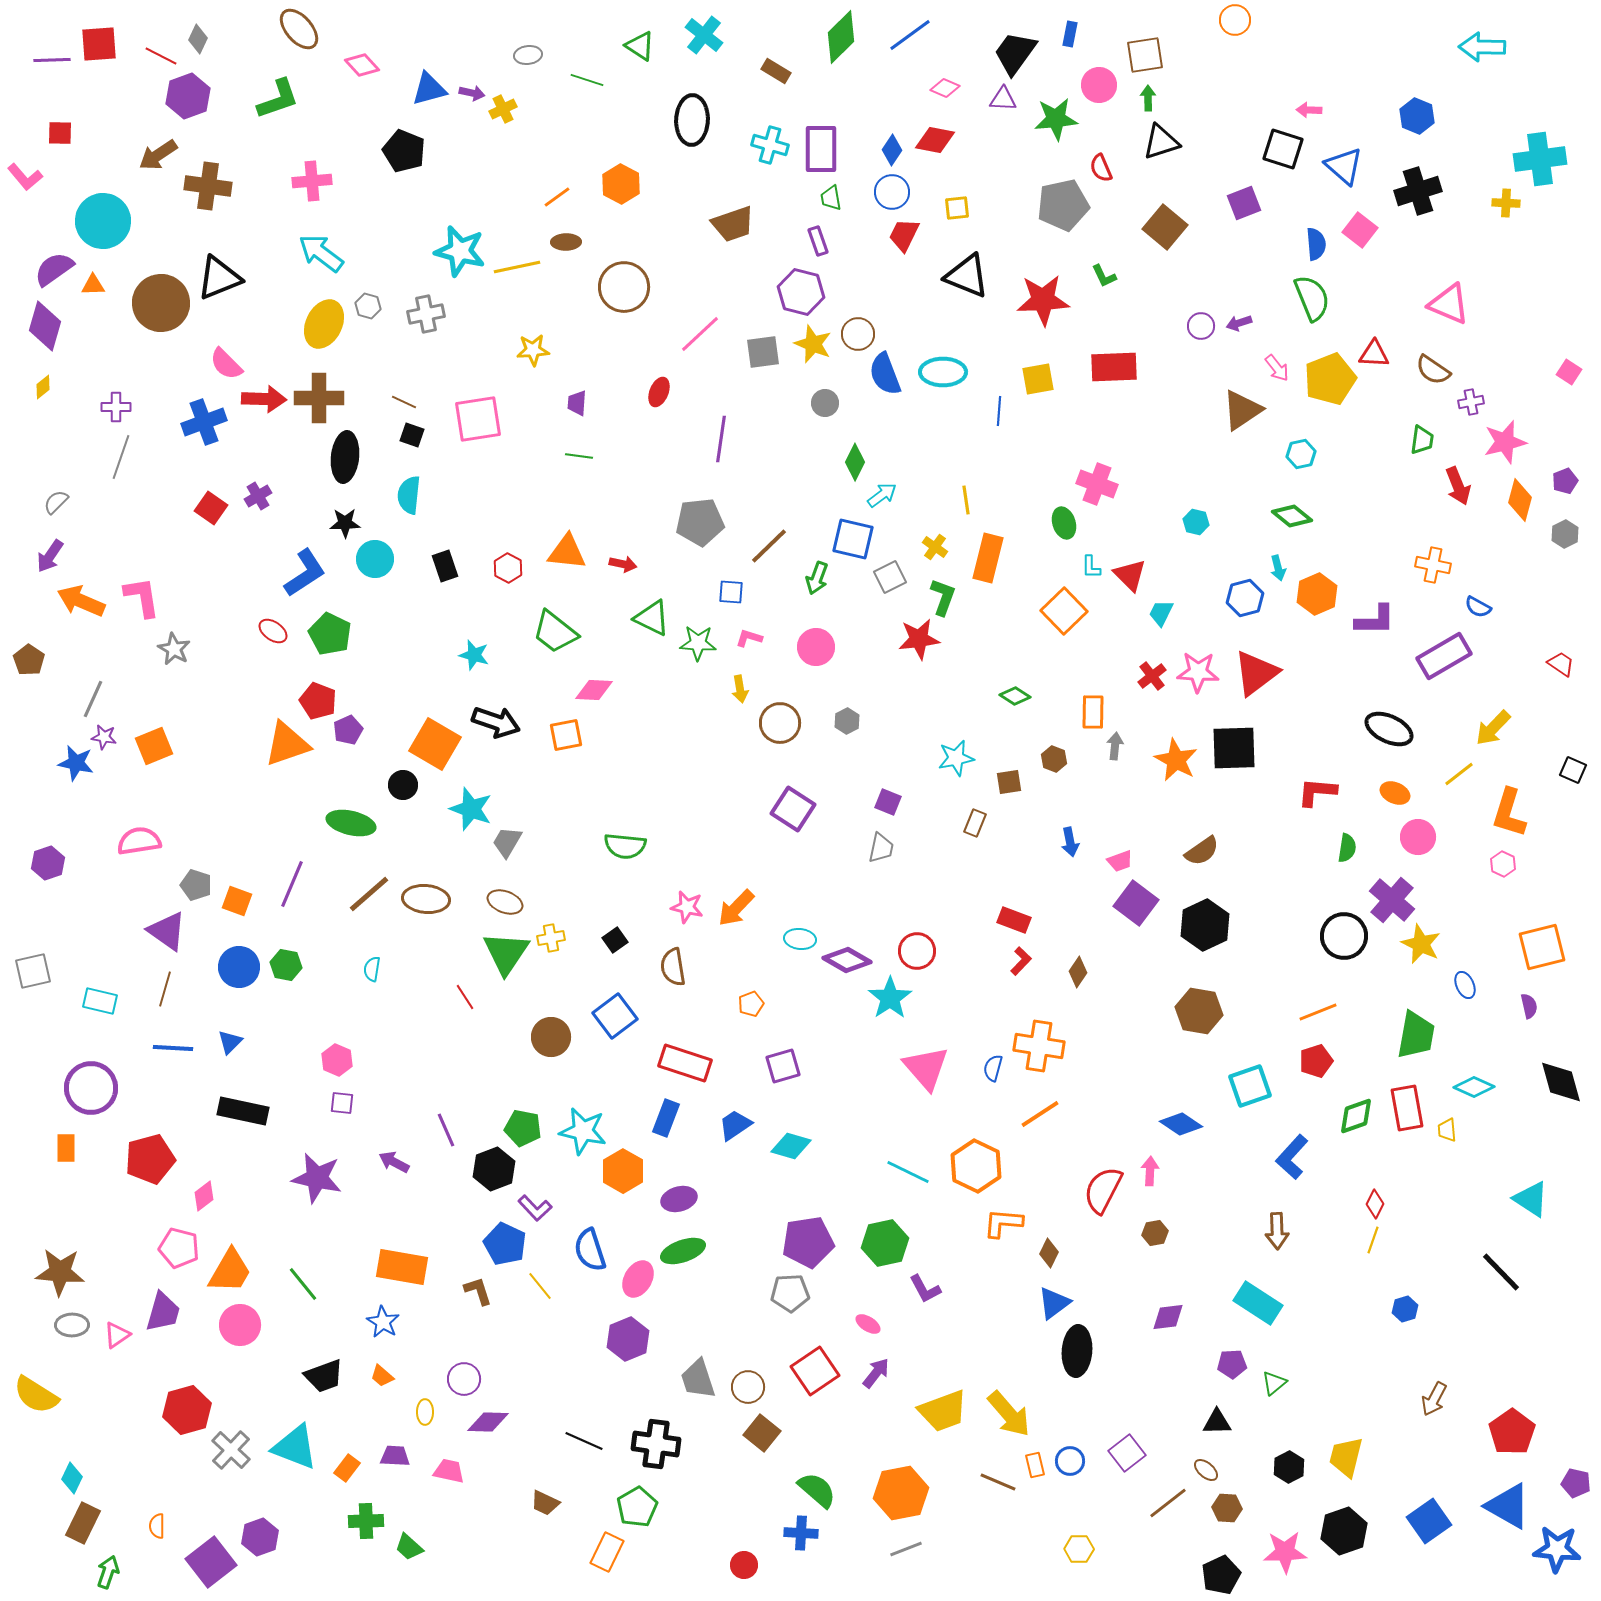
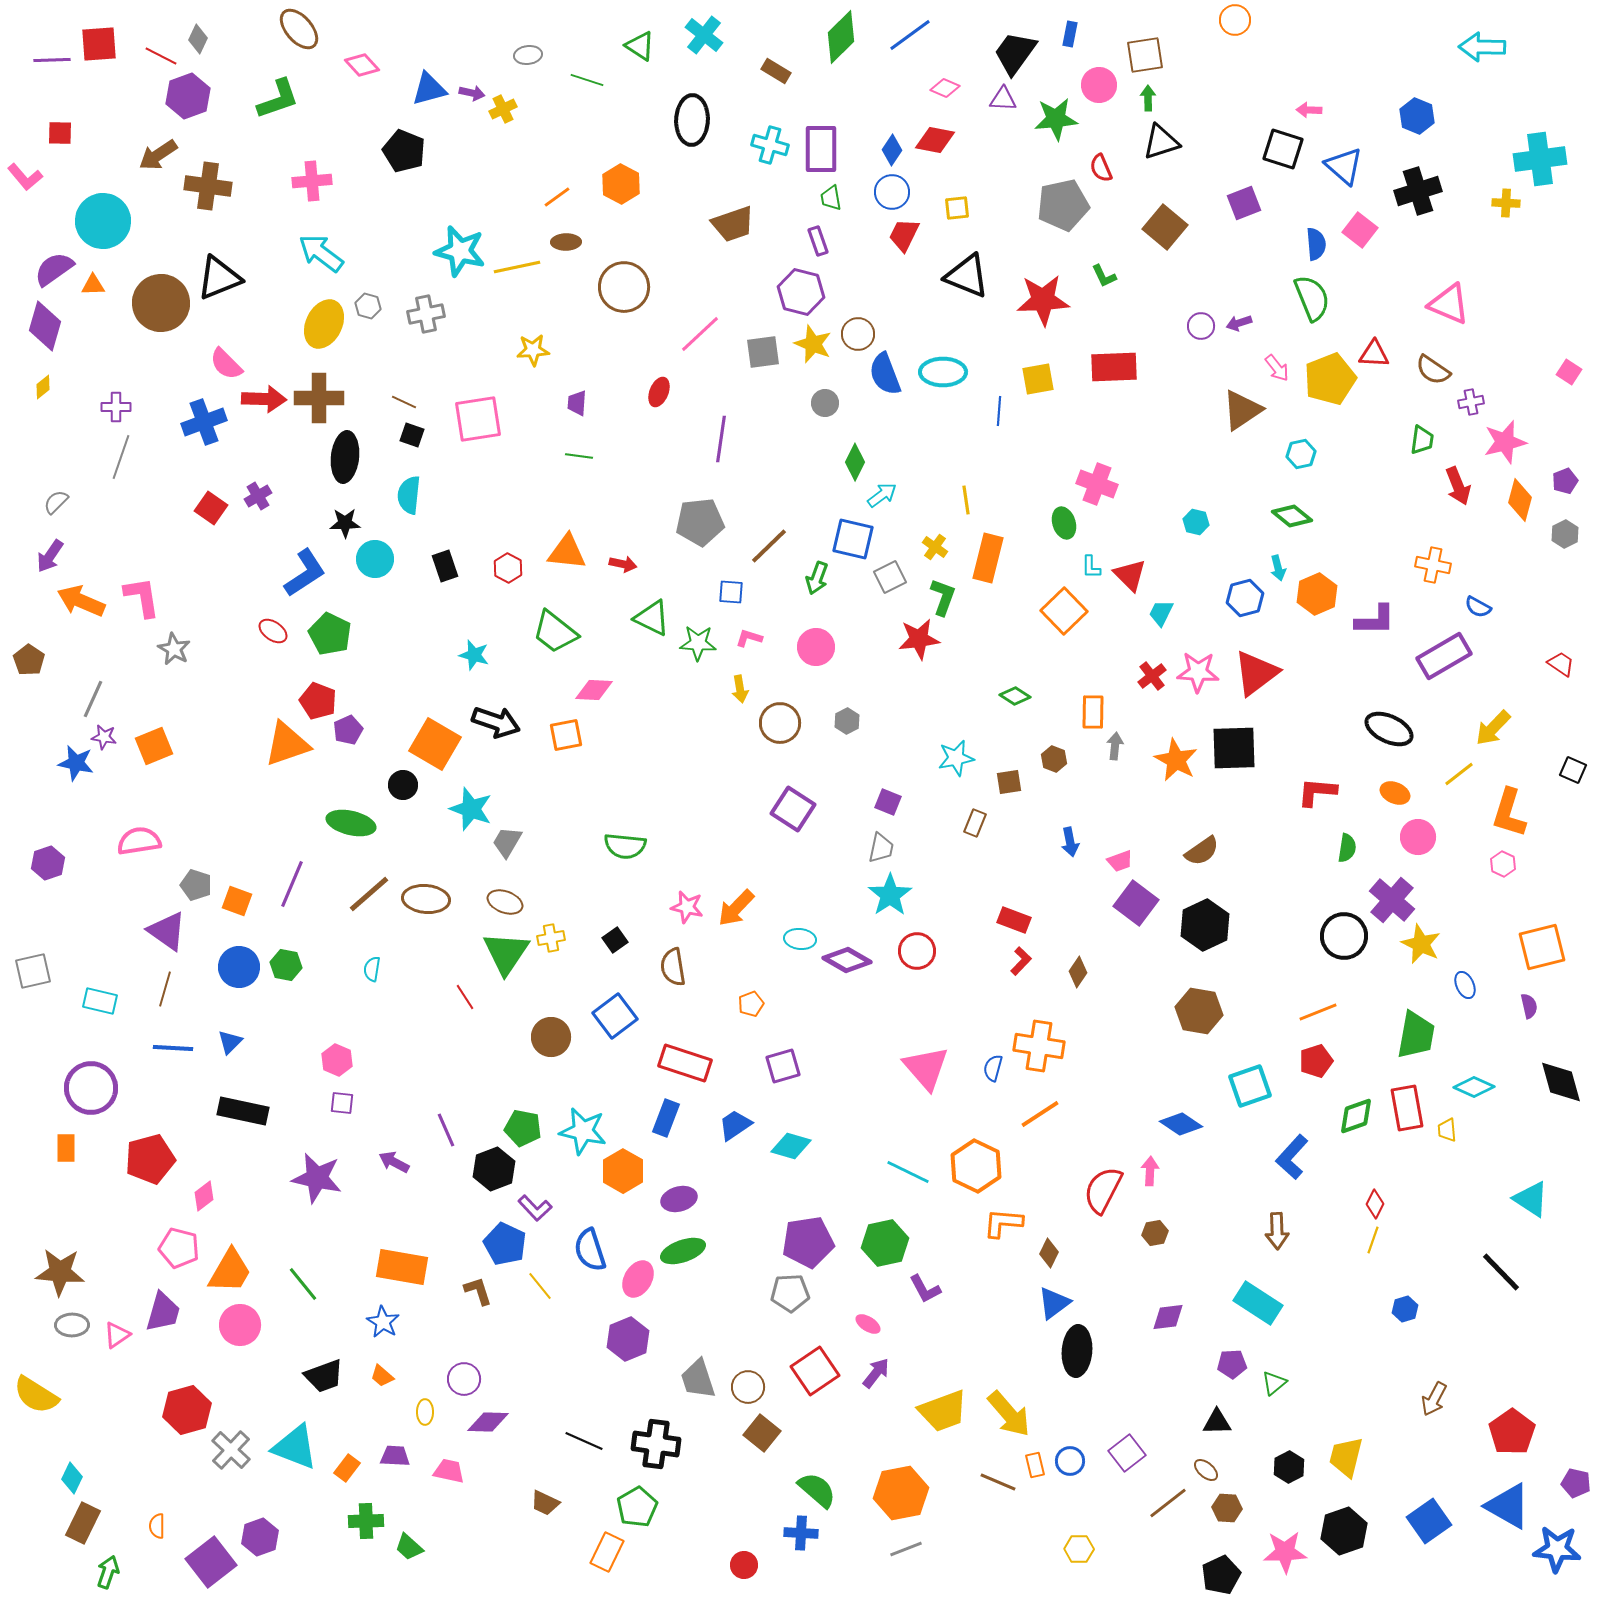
cyan star at (890, 998): moved 103 px up
